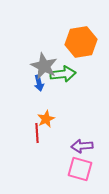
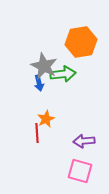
purple arrow: moved 2 px right, 5 px up
pink square: moved 2 px down
